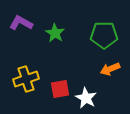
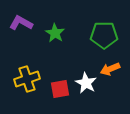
yellow cross: moved 1 px right
white star: moved 15 px up
